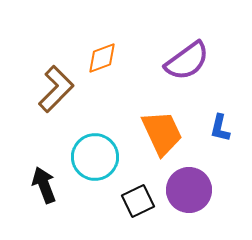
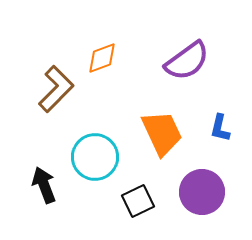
purple circle: moved 13 px right, 2 px down
